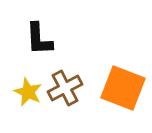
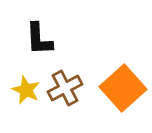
orange square: rotated 27 degrees clockwise
yellow star: moved 2 px left, 2 px up
